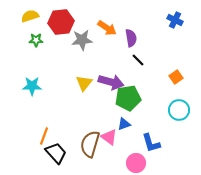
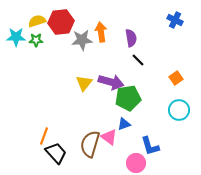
yellow semicircle: moved 7 px right, 5 px down
orange arrow: moved 6 px left, 4 px down; rotated 132 degrees counterclockwise
orange square: moved 1 px down
cyan star: moved 16 px left, 49 px up
blue L-shape: moved 1 px left, 3 px down
